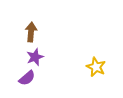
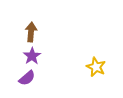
purple star: moved 3 px left, 1 px up; rotated 12 degrees counterclockwise
